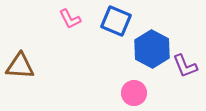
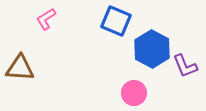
pink L-shape: moved 24 px left; rotated 85 degrees clockwise
brown triangle: moved 2 px down
